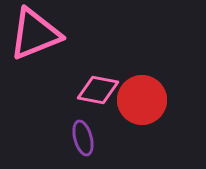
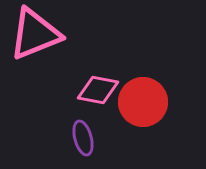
red circle: moved 1 px right, 2 px down
